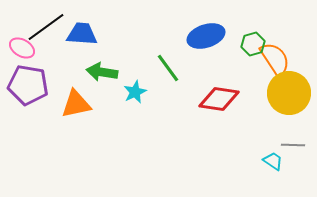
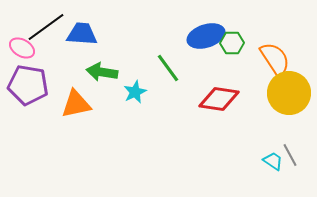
green hexagon: moved 21 px left, 1 px up; rotated 15 degrees clockwise
gray line: moved 3 px left, 10 px down; rotated 60 degrees clockwise
